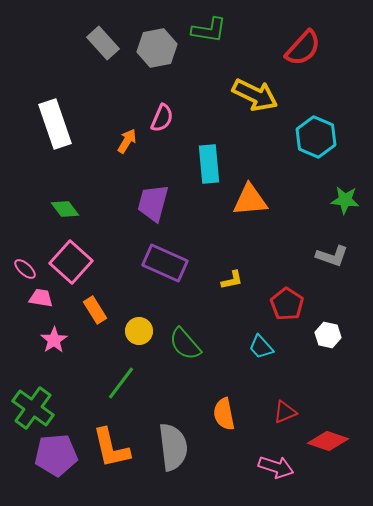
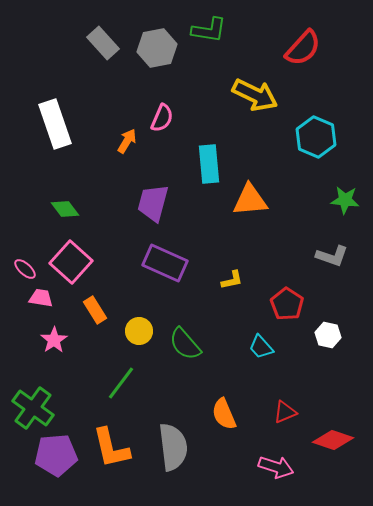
orange semicircle: rotated 12 degrees counterclockwise
red diamond: moved 5 px right, 1 px up
